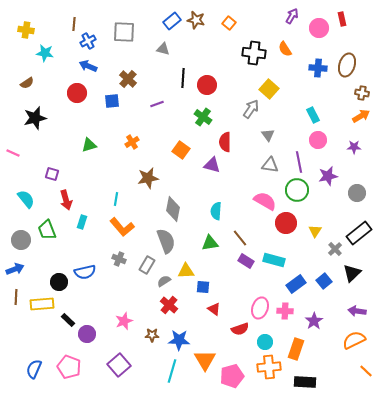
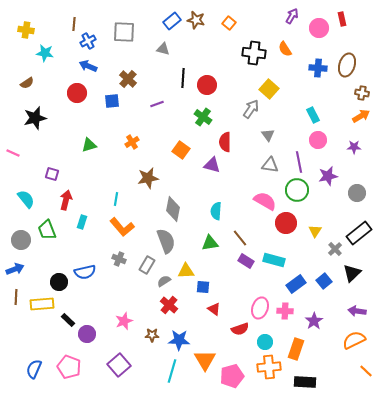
red arrow at (66, 200): rotated 150 degrees counterclockwise
